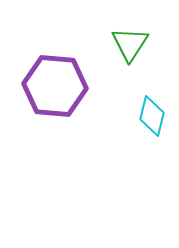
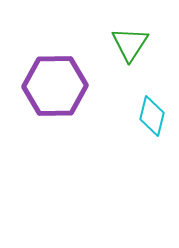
purple hexagon: rotated 6 degrees counterclockwise
